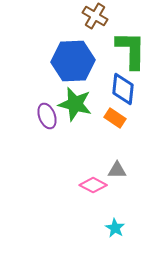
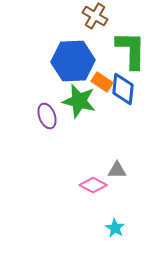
green star: moved 4 px right, 3 px up
orange rectangle: moved 13 px left, 36 px up
